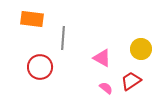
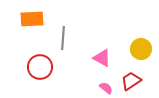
orange rectangle: rotated 10 degrees counterclockwise
